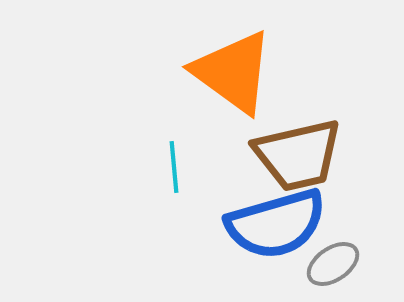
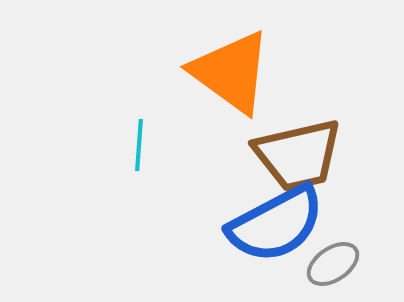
orange triangle: moved 2 px left
cyan line: moved 35 px left, 22 px up; rotated 9 degrees clockwise
blue semicircle: rotated 12 degrees counterclockwise
